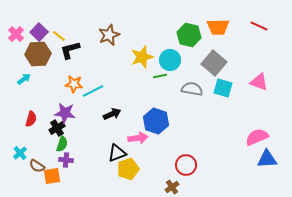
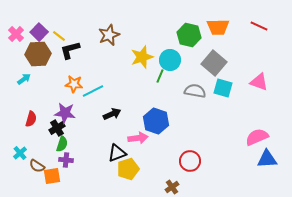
green line: rotated 56 degrees counterclockwise
gray semicircle: moved 3 px right, 2 px down
red circle: moved 4 px right, 4 px up
